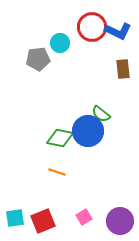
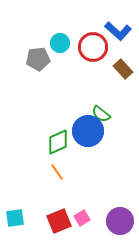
red circle: moved 1 px right, 20 px down
blue L-shape: rotated 16 degrees clockwise
brown rectangle: rotated 36 degrees counterclockwise
green diamond: moved 2 px left, 4 px down; rotated 36 degrees counterclockwise
orange line: rotated 36 degrees clockwise
pink square: moved 2 px left, 1 px down
red square: moved 16 px right
